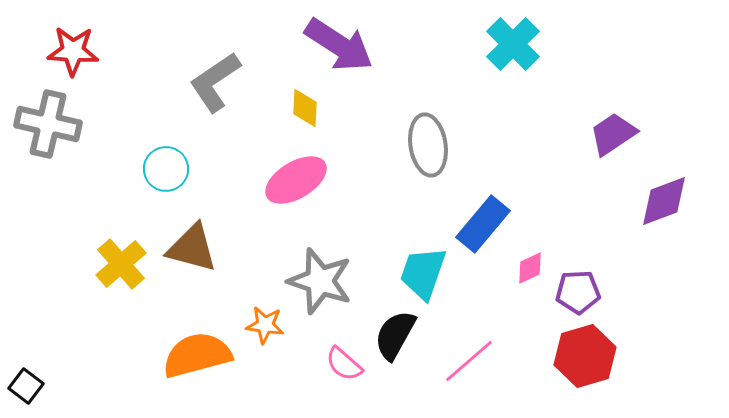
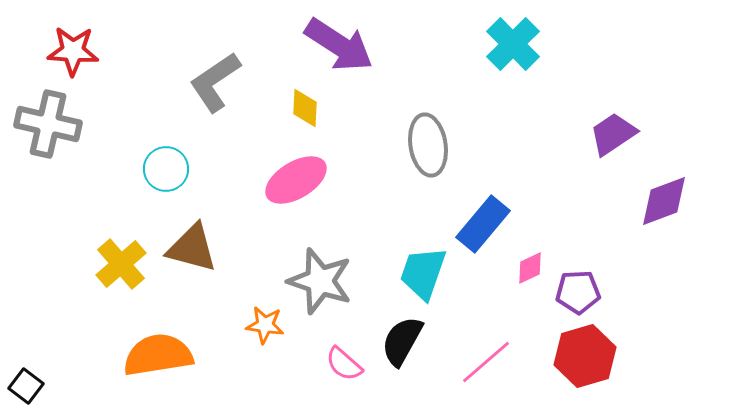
black semicircle: moved 7 px right, 6 px down
orange semicircle: moved 39 px left; rotated 6 degrees clockwise
pink line: moved 17 px right, 1 px down
